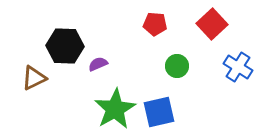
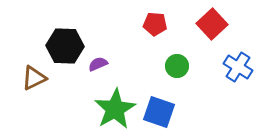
blue square: rotated 32 degrees clockwise
